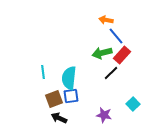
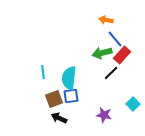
blue line: moved 1 px left, 3 px down
